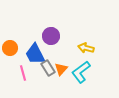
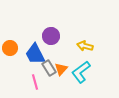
yellow arrow: moved 1 px left, 2 px up
gray rectangle: moved 1 px right
pink line: moved 12 px right, 9 px down
